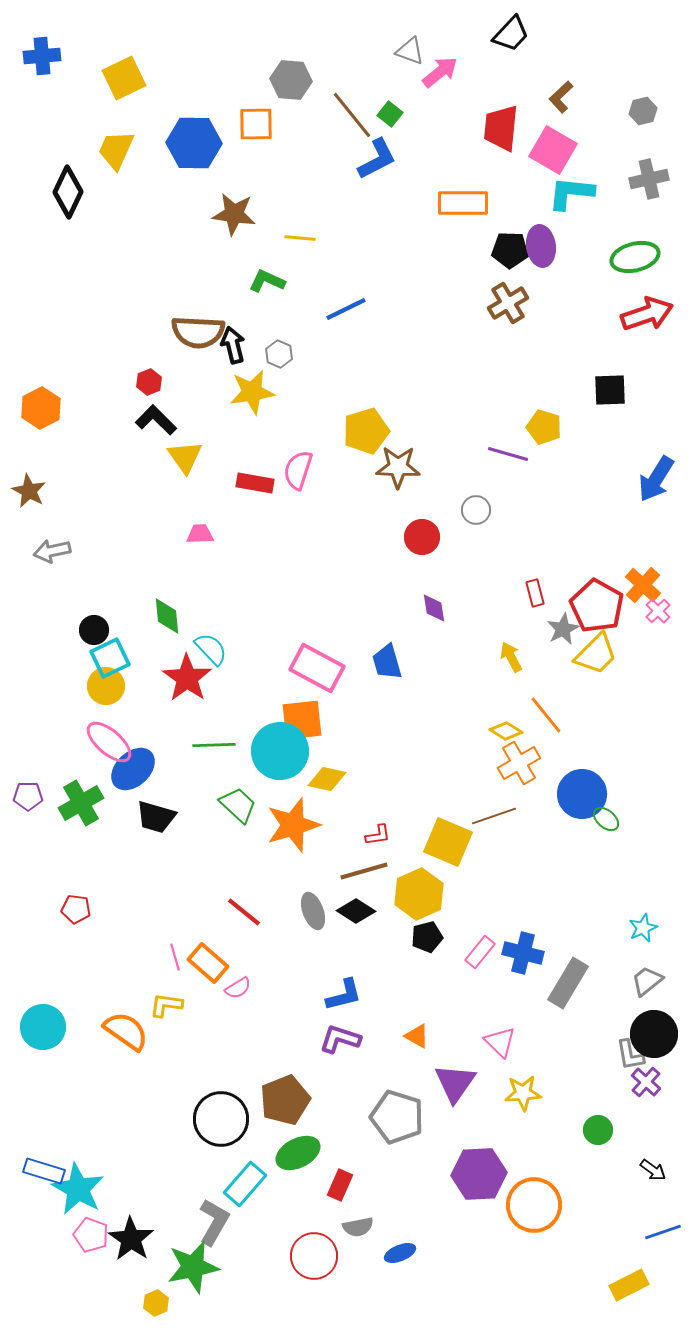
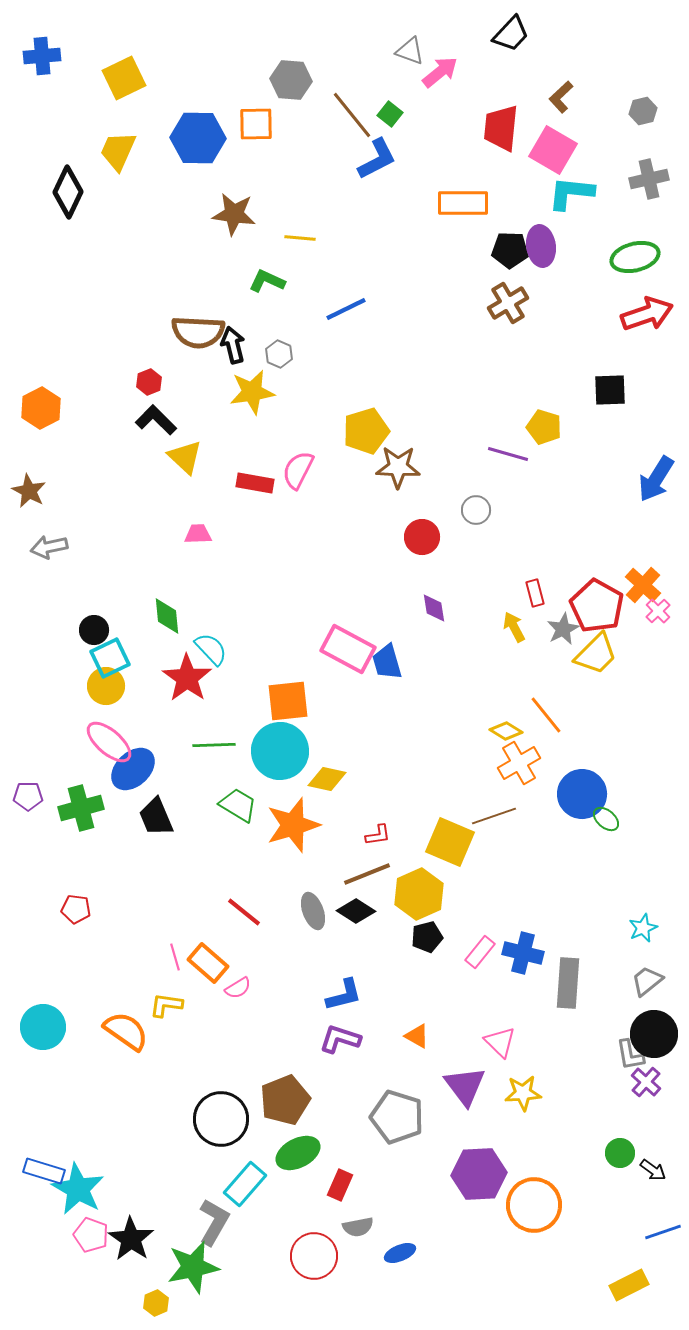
blue hexagon at (194, 143): moved 4 px right, 5 px up
yellow trapezoid at (116, 150): moved 2 px right, 1 px down
yellow triangle at (185, 457): rotated 12 degrees counterclockwise
pink semicircle at (298, 470): rotated 9 degrees clockwise
pink trapezoid at (200, 534): moved 2 px left
gray arrow at (52, 551): moved 3 px left, 4 px up
yellow arrow at (511, 657): moved 3 px right, 30 px up
pink rectangle at (317, 668): moved 31 px right, 19 px up
orange square at (302, 720): moved 14 px left, 19 px up
green cross at (81, 803): moved 5 px down; rotated 15 degrees clockwise
green trapezoid at (238, 805): rotated 12 degrees counterclockwise
black trapezoid at (156, 817): rotated 51 degrees clockwise
yellow square at (448, 842): moved 2 px right
brown line at (364, 871): moved 3 px right, 3 px down; rotated 6 degrees counterclockwise
gray rectangle at (568, 983): rotated 27 degrees counterclockwise
purple triangle at (455, 1083): moved 10 px right, 3 px down; rotated 12 degrees counterclockwise
green circle at (598, 1130): moved 22 px right, 23 px down
